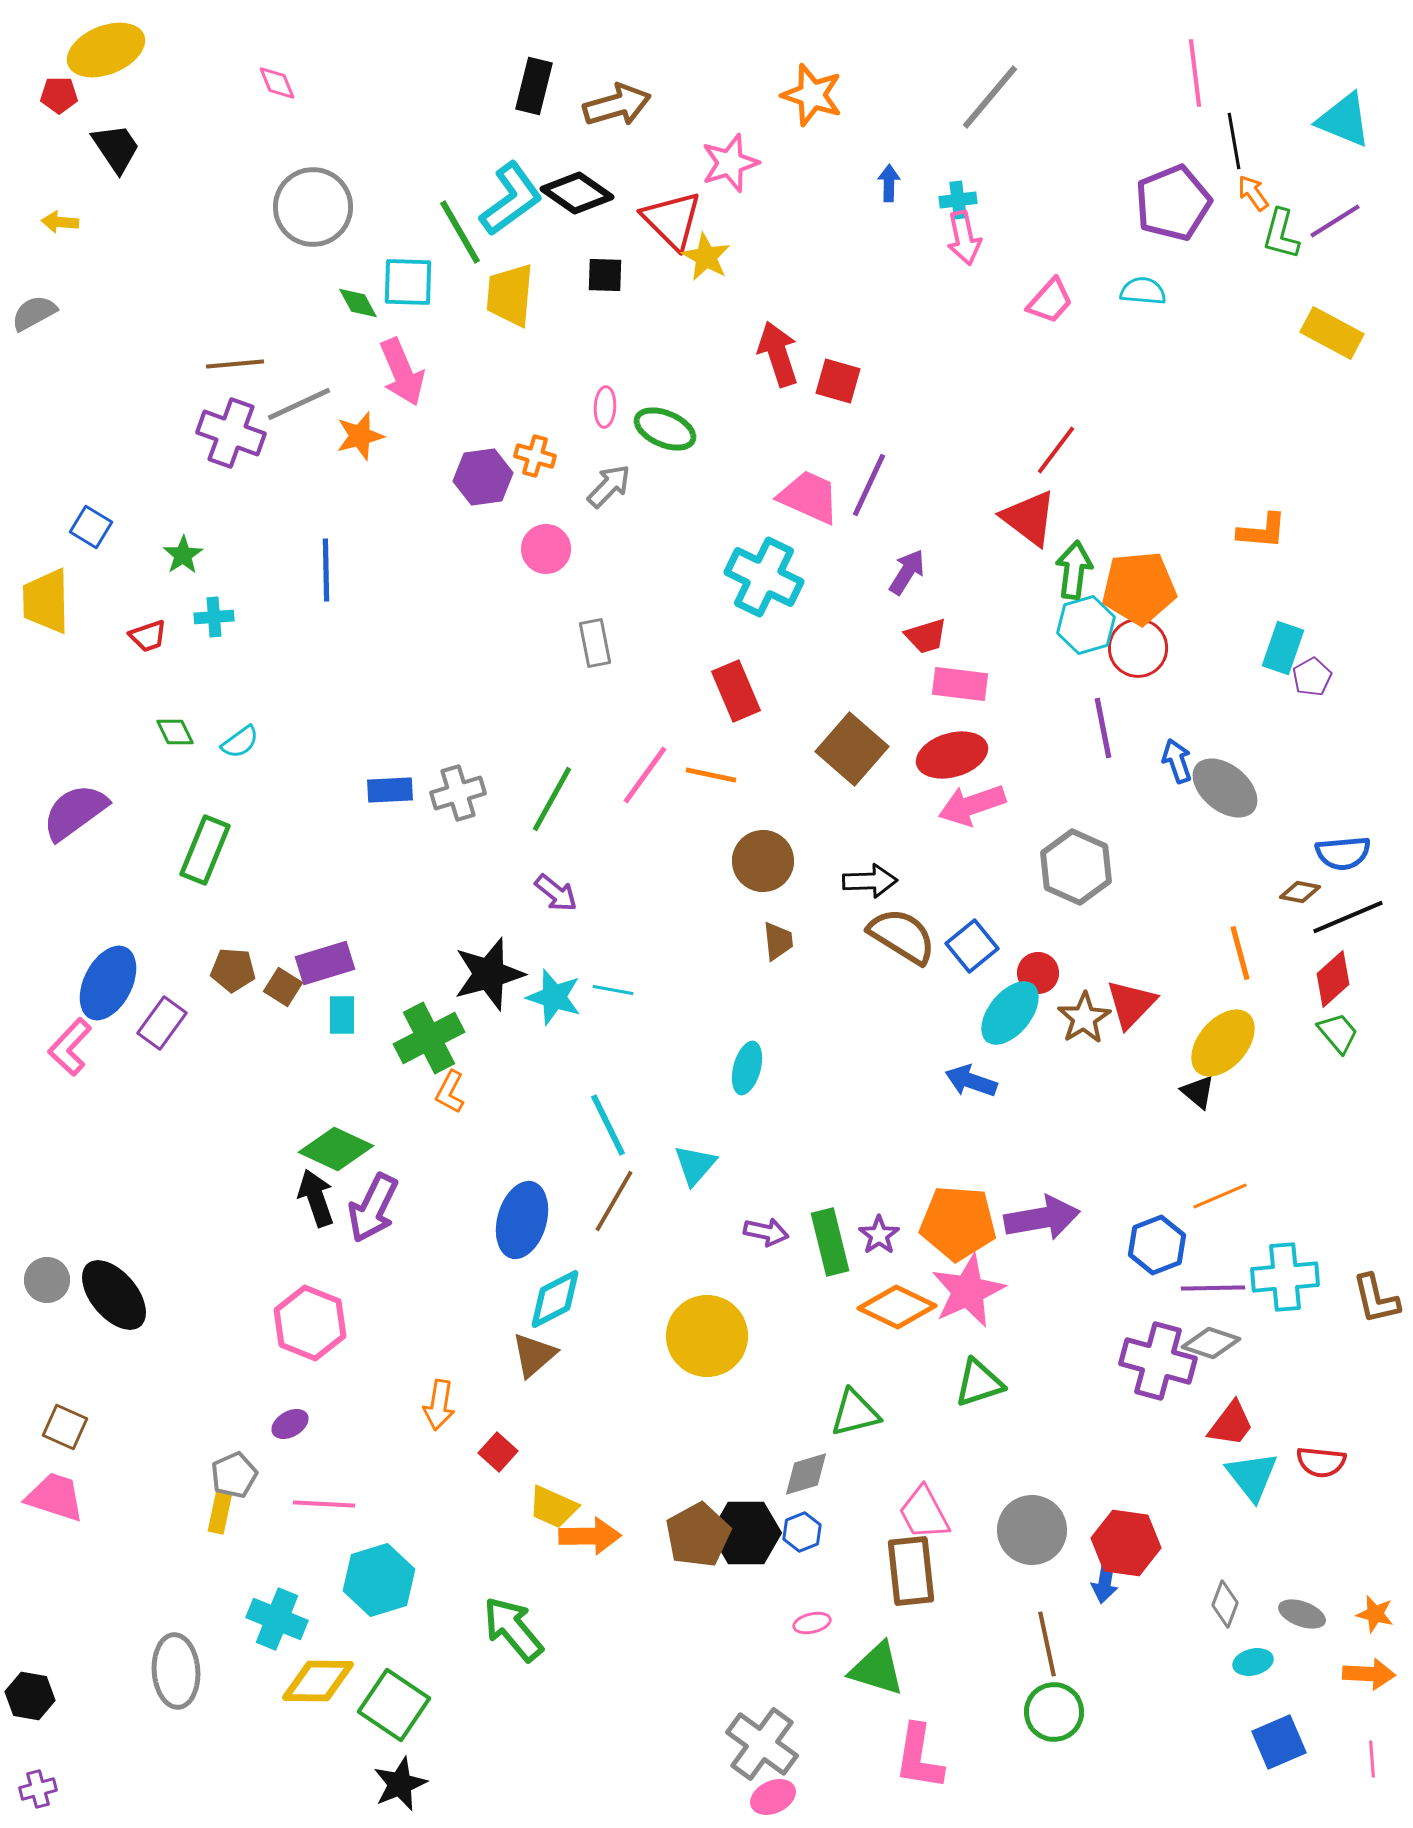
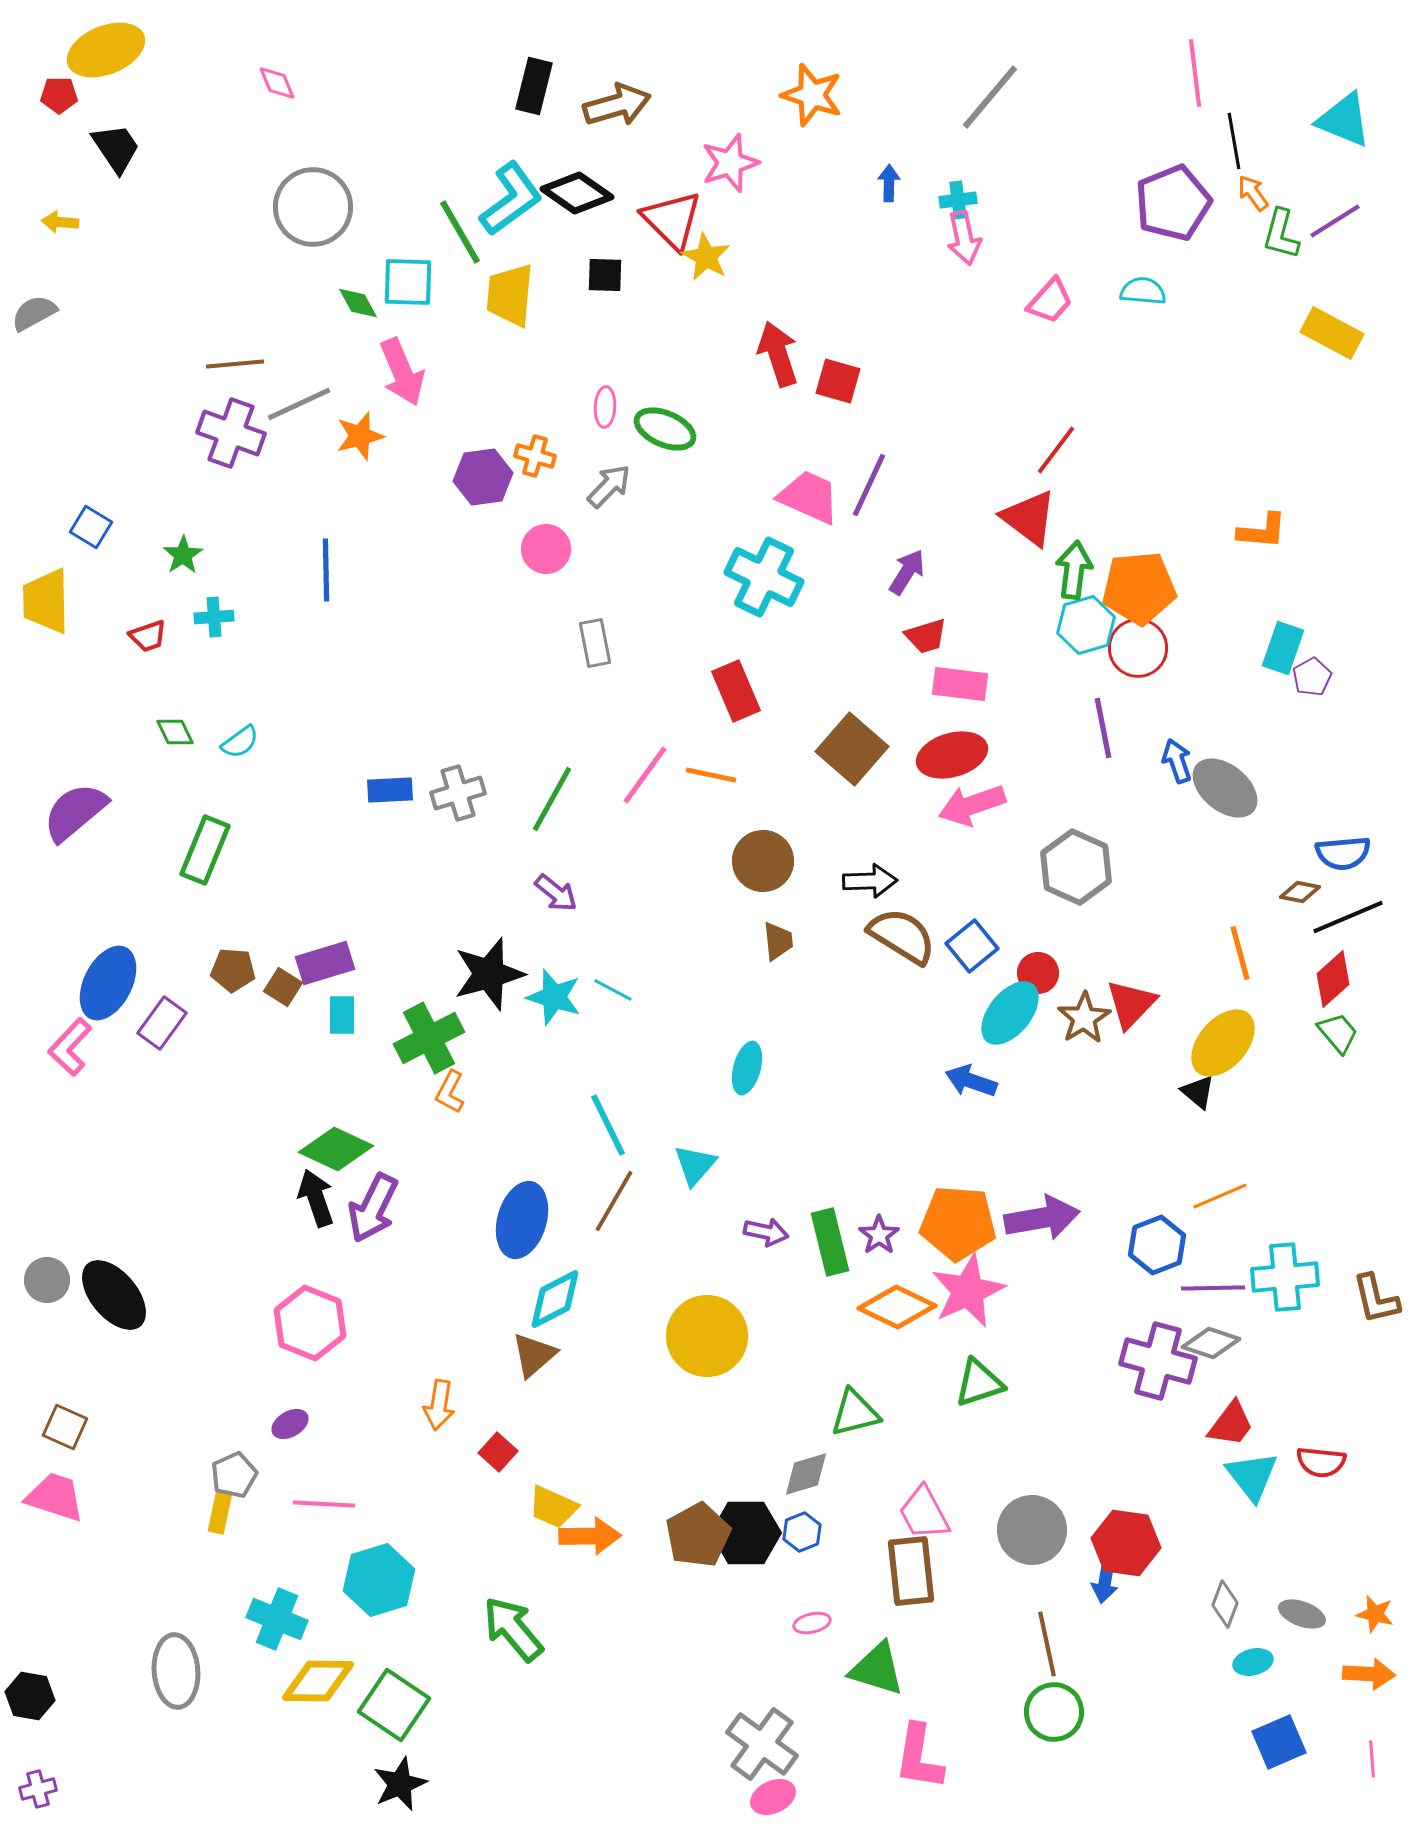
purple semicircle at (75, 812): rotated 4 degrees counterclockwise
cyan line at (613, 990): rotated 18 degrees clockwise
